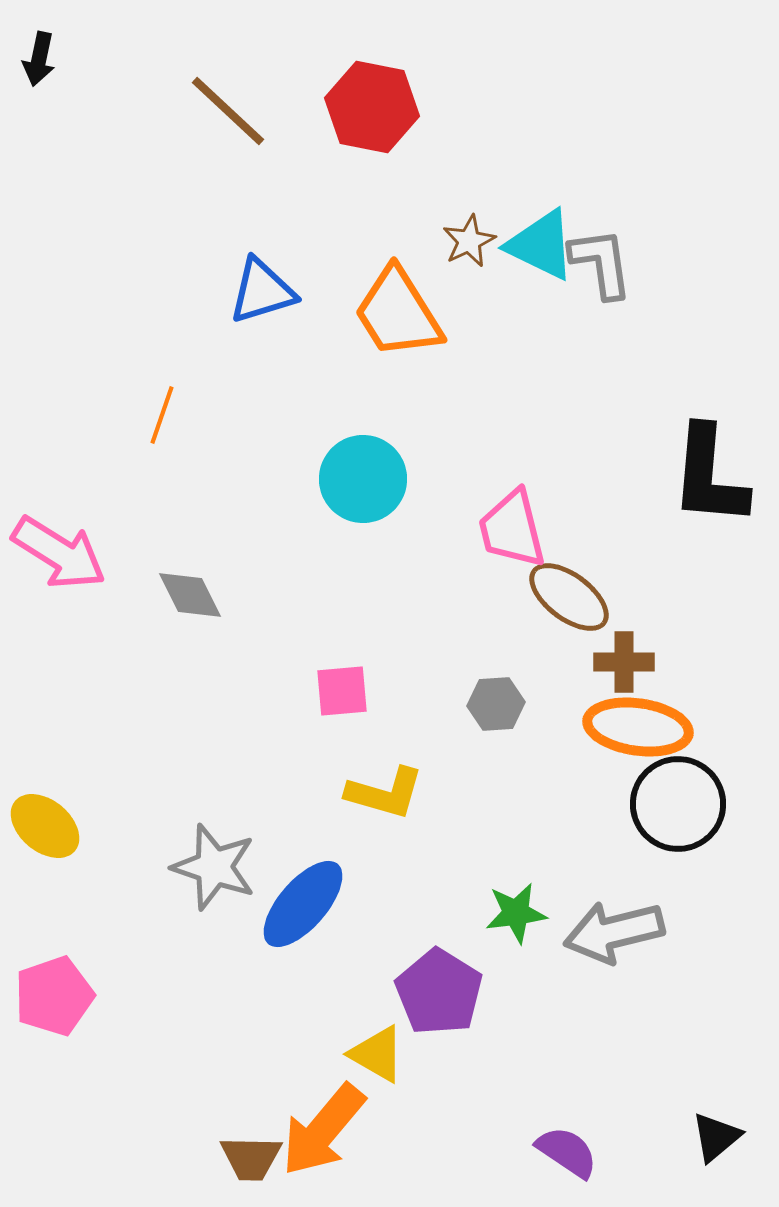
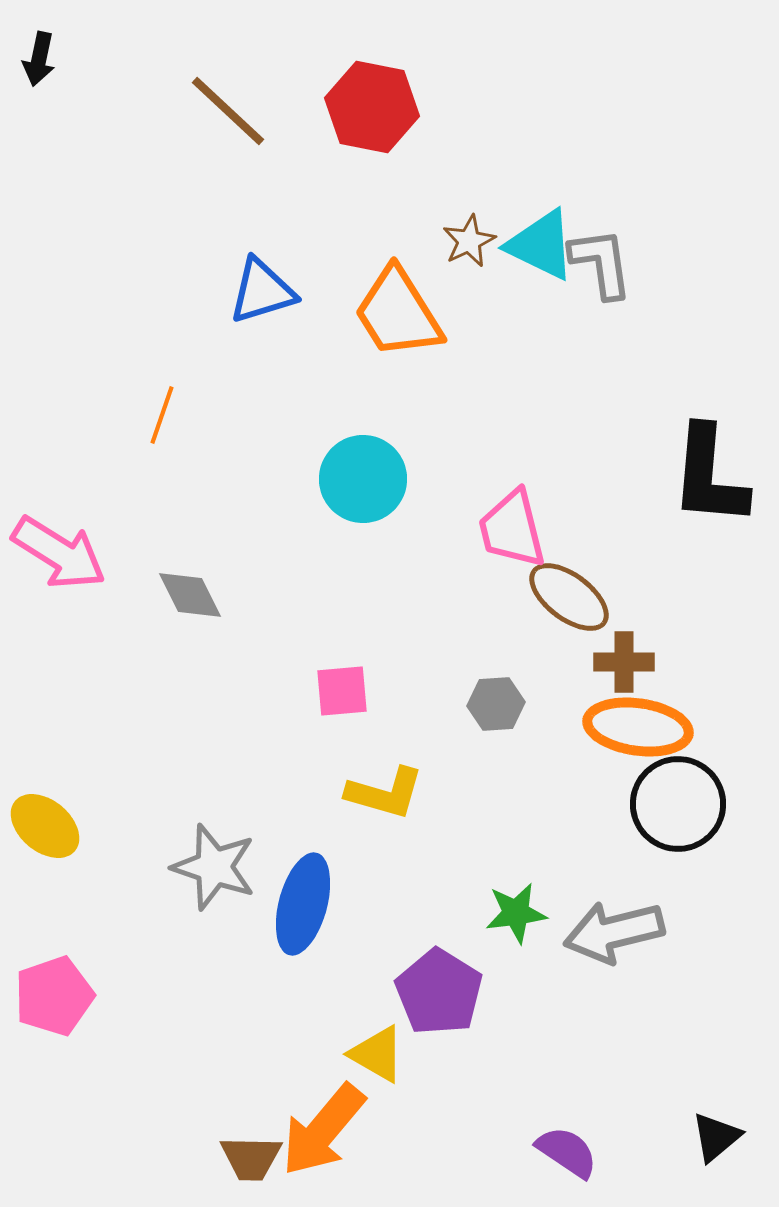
blue ellipse: rotated 26 degrees counterclockwise
